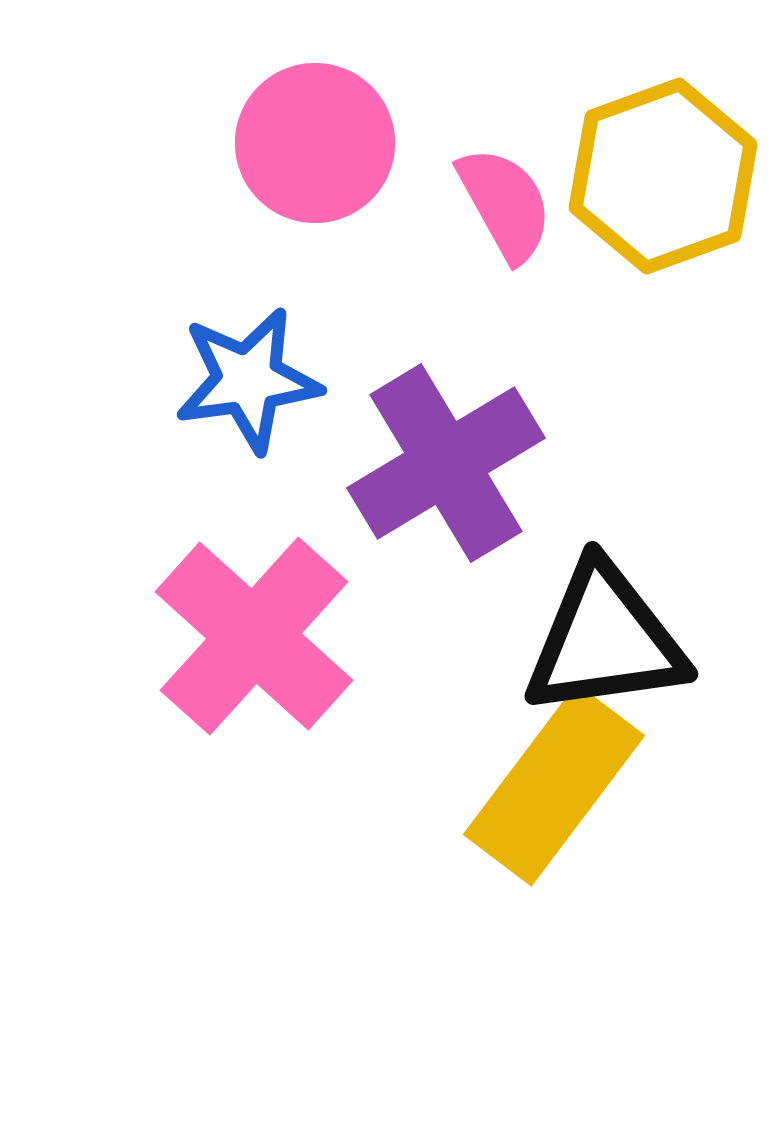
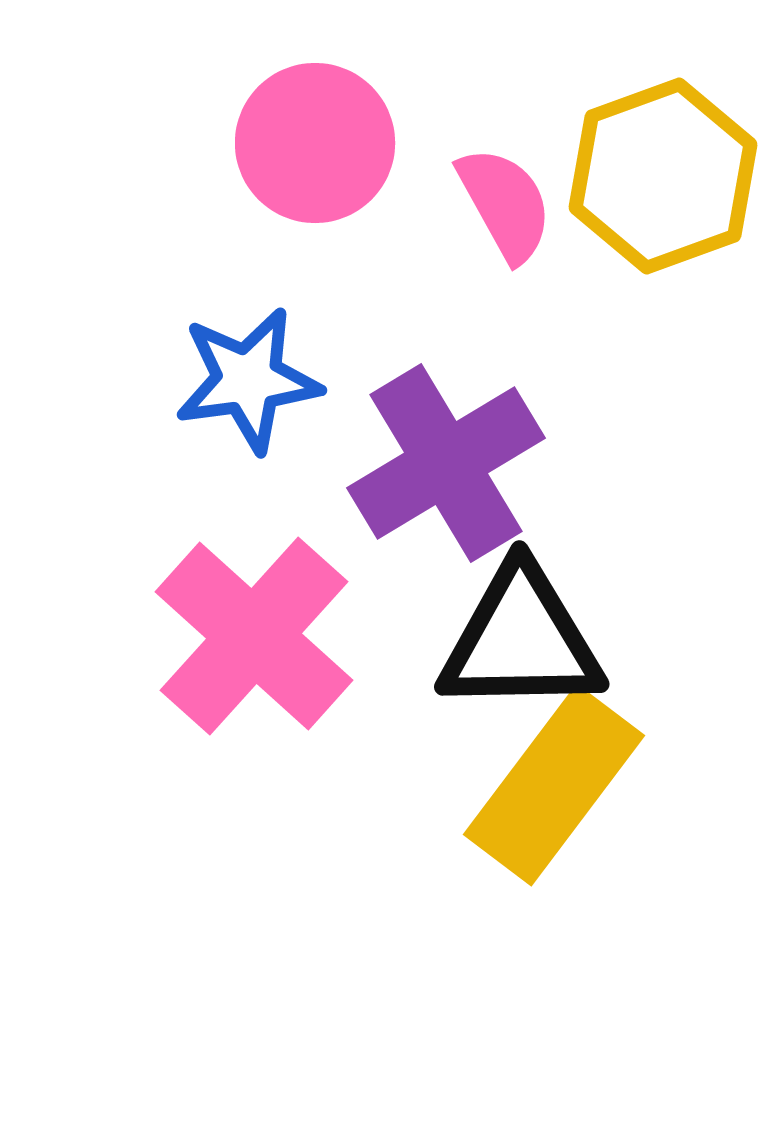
black triangle: moved 84 px left; rotated 7 degrees clockwise
